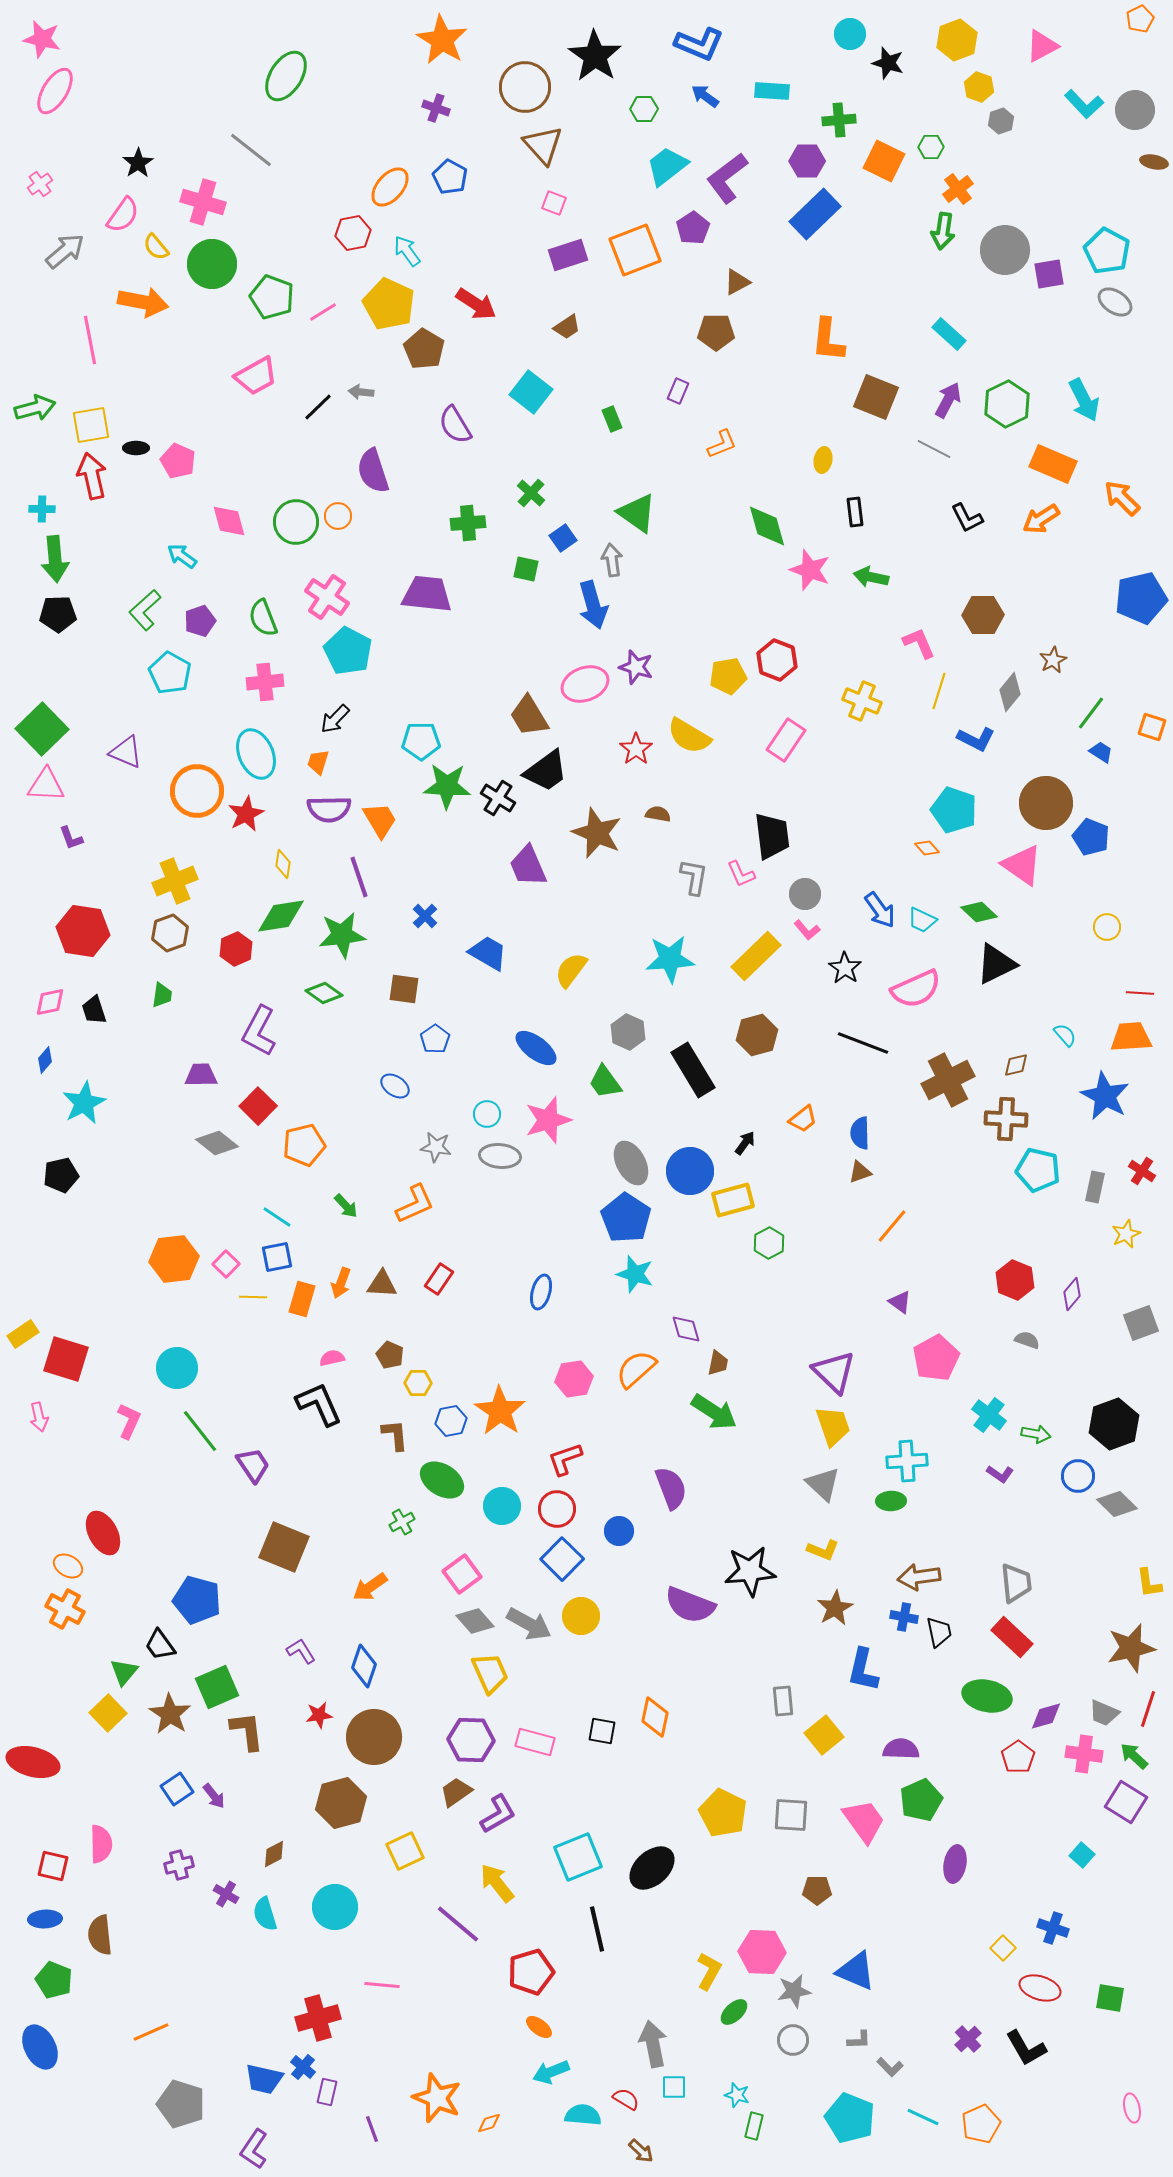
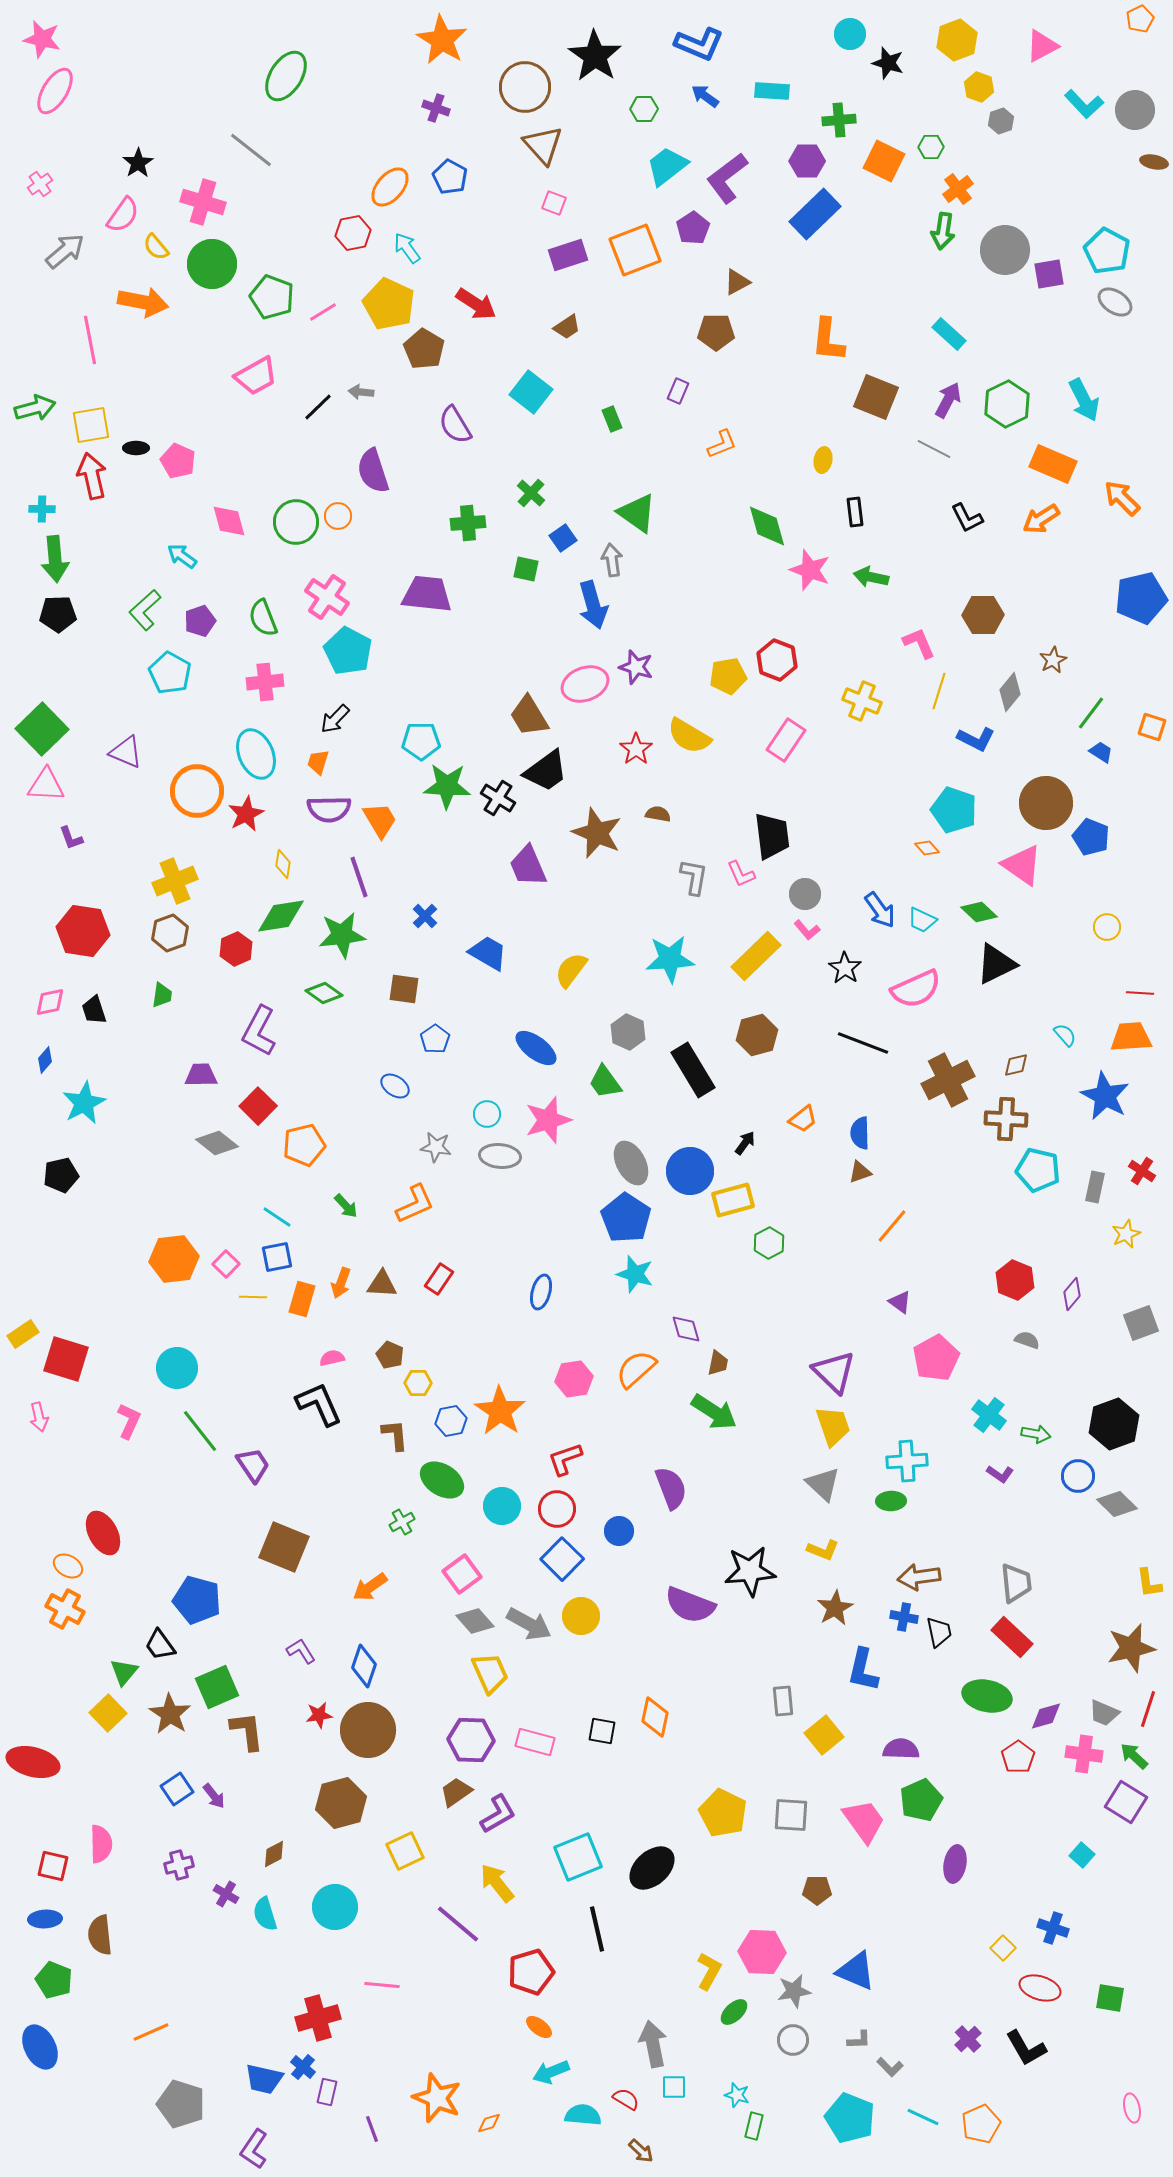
cyan arrow at (407, 251): moved 3 px up
brown circle at (374, 1737): moved 6 px left, 7 px up
